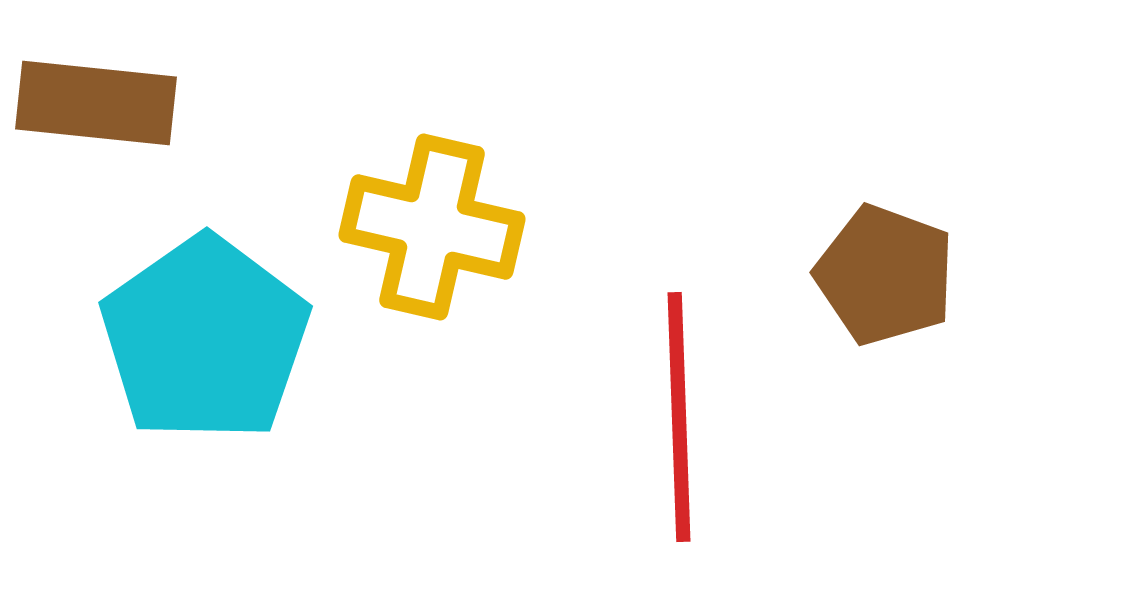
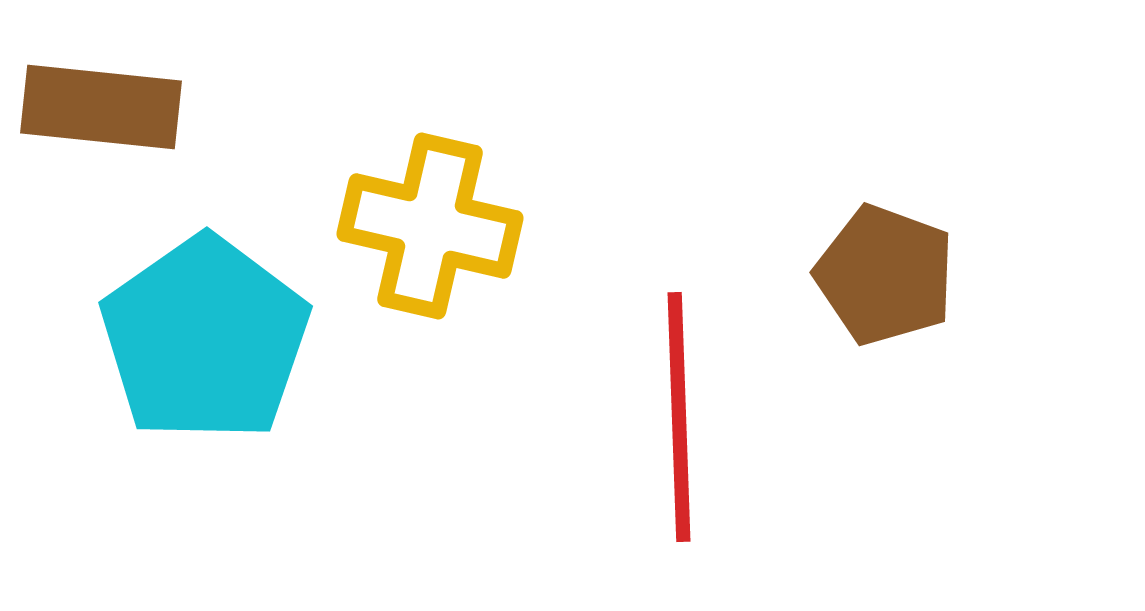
brown rectangle: moved 5 px right, 4 px down
yellow cross: moved 2 px left, 1 px up
